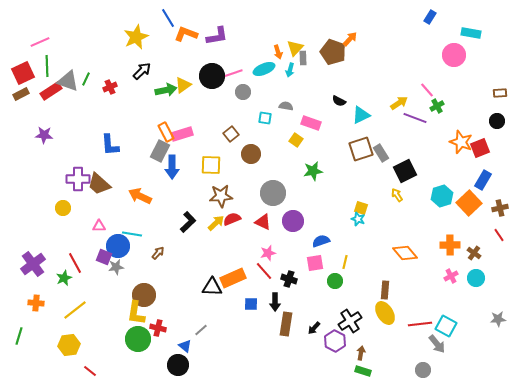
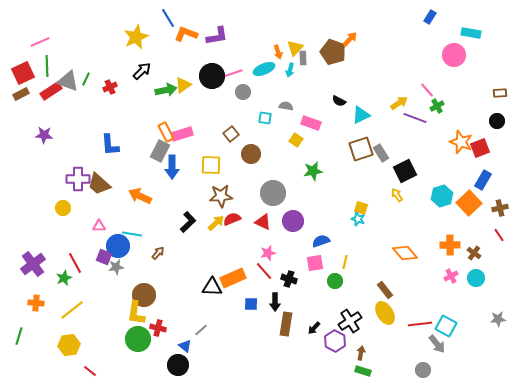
brown rectangle at (385, 290): rotated 42 degrees counterclockwise
yellow line at (75, 310): moved 3 px left
